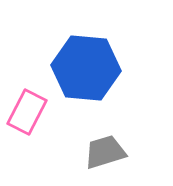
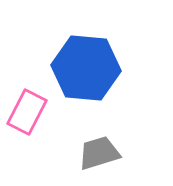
gray trapezoid: moved 6 px left, 1 px down
